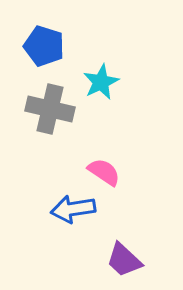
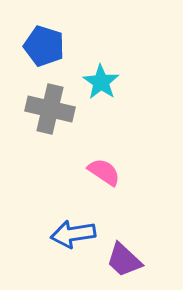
cyan star: rotated 12 degrees counterclockwise
blue arrow: moved 25 px down
